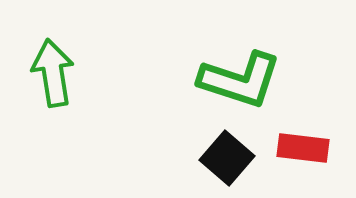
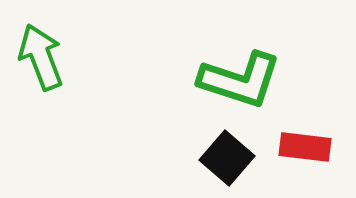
green arrow: moved 12 px left, 16 px up; rotated 12 degrees counterclockwise
red rectangle: moved 2 px right, 1 px up
